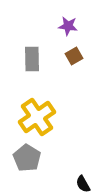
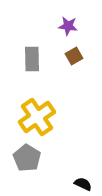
black semicircle: rotated 144 degrees clockwise
